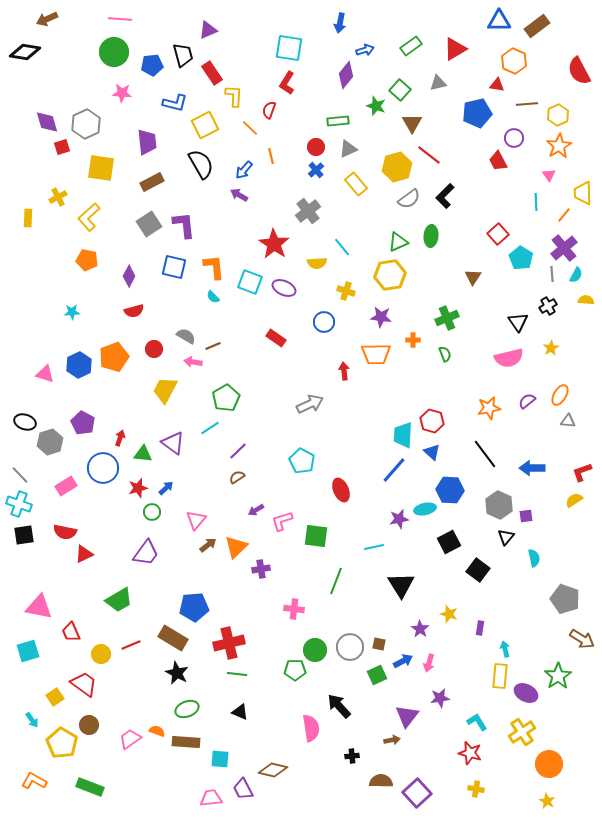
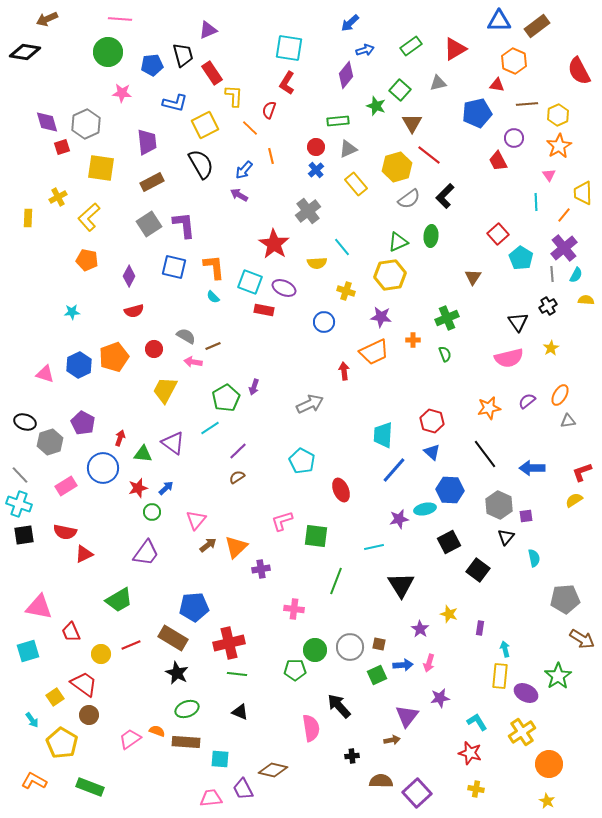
blue arrow at (340, 23): moved 10 px right; rotated 36 degrees clockwise
green circle at (114, 52): moved 6 px left
red rectangle at (276, 338): moved 12 px left, 28 px up; rotated 24 degrees counterclockwise
orange trapezoid at (376, 354): moved 2 px left, 2 px up; rotated 24 degrees counterclockwise
gray triangle at (568, 421): rotated 14 degrees counterclockwise
cyan trapezoid at (403, 435): moved 20 px left
purple arrow at (256, 510): moved 2 px left, 123 px up; rotated 42 degrees counterclockwise
gray pentagon at (565, 599): rotated 24 degrees counterclockwise
blue arrow at (403, 661): moved 4 px down; rotated 24 degrees clockwise
brown circle at (89, 725): moved 10 px up
